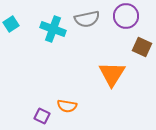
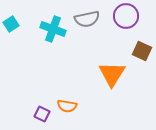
brown square: moved 4 px down
purple square: moved 2 px up
